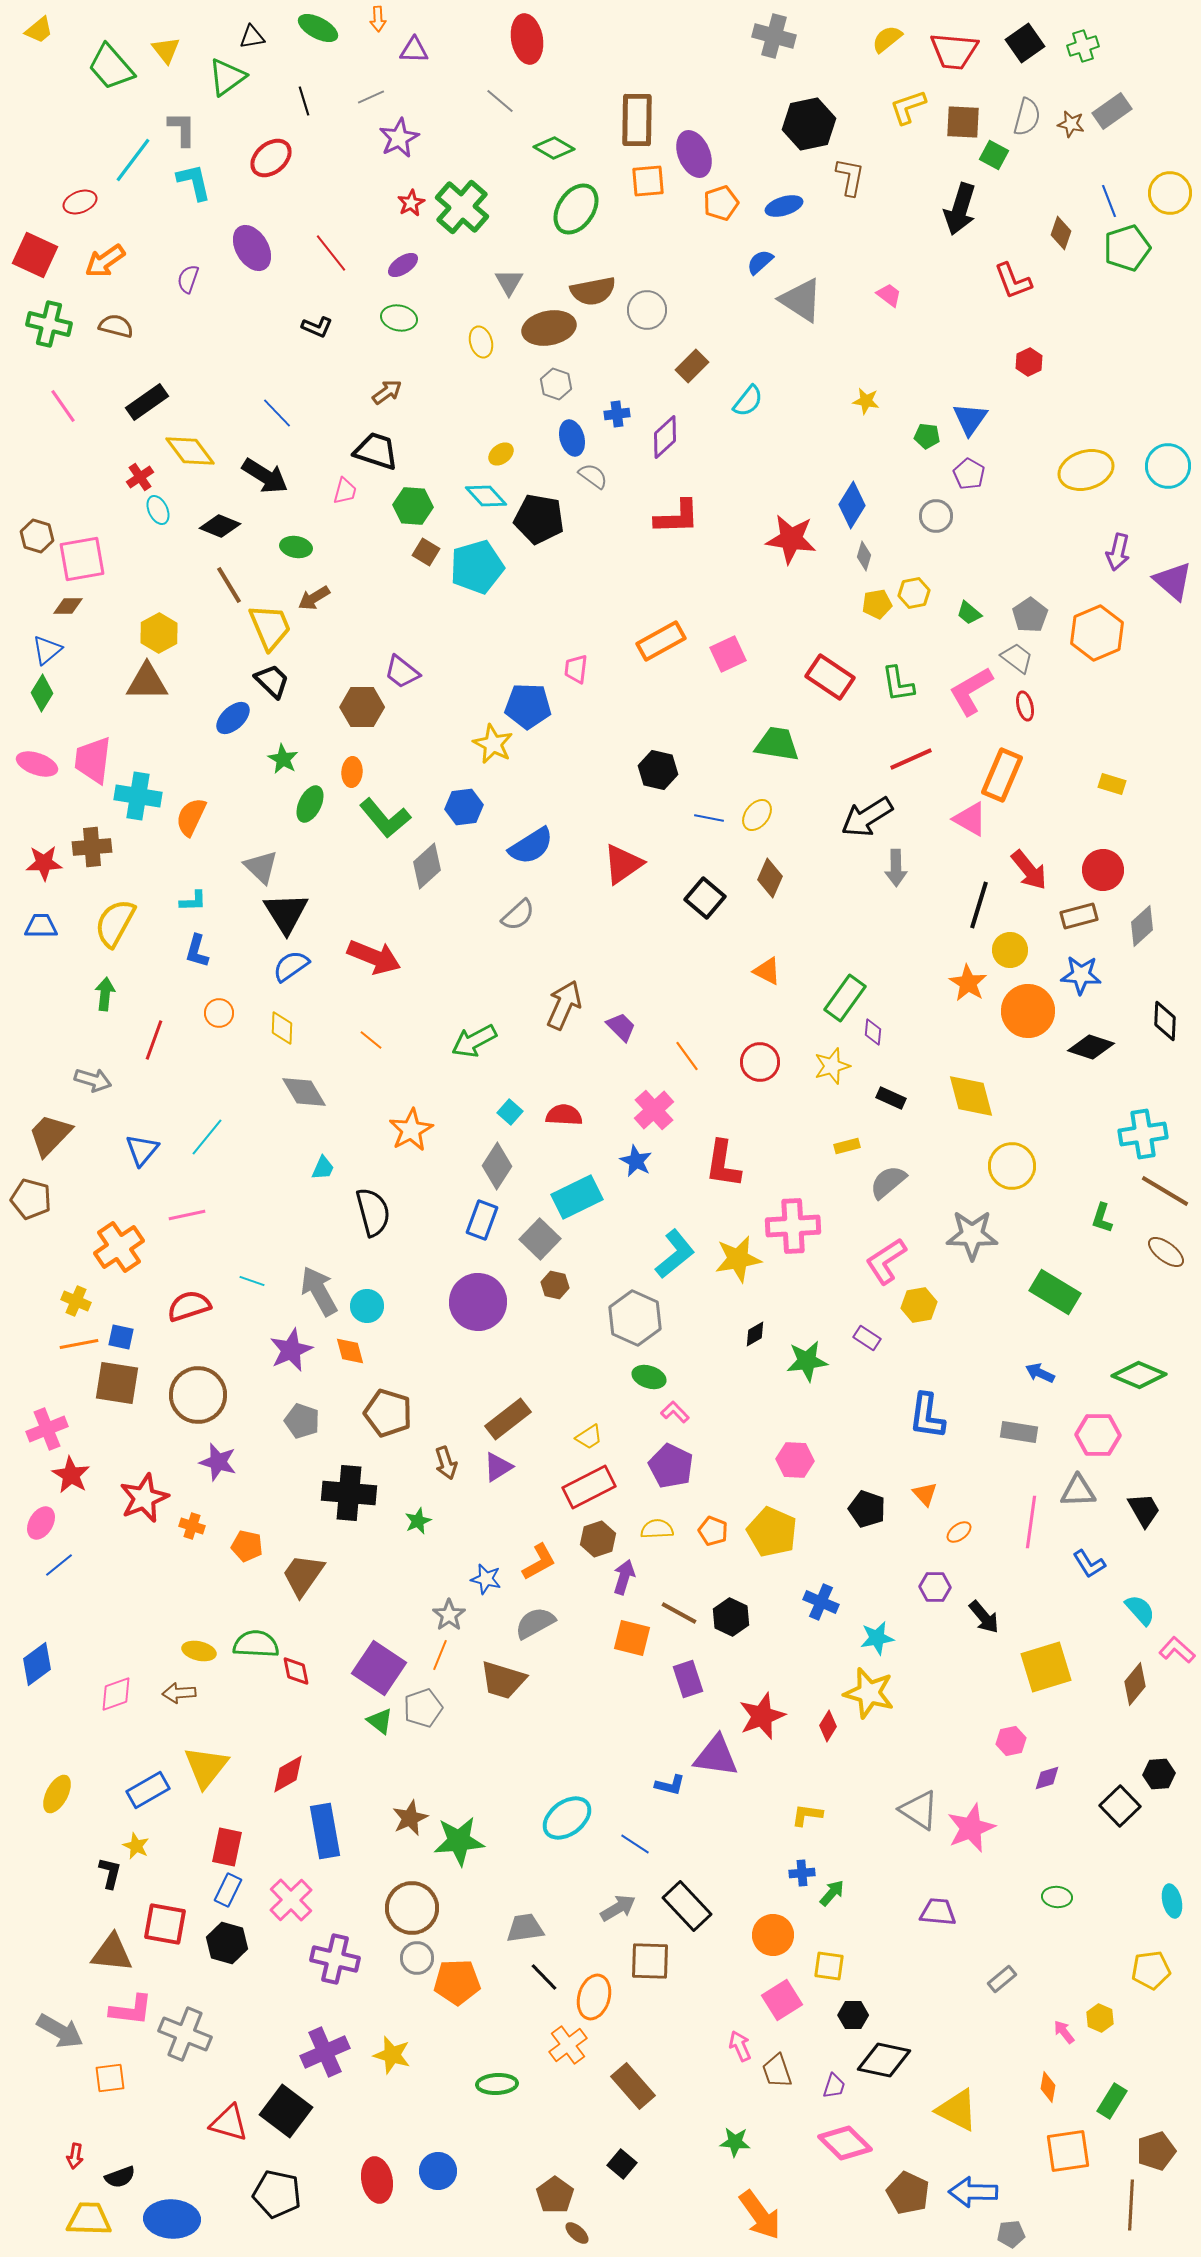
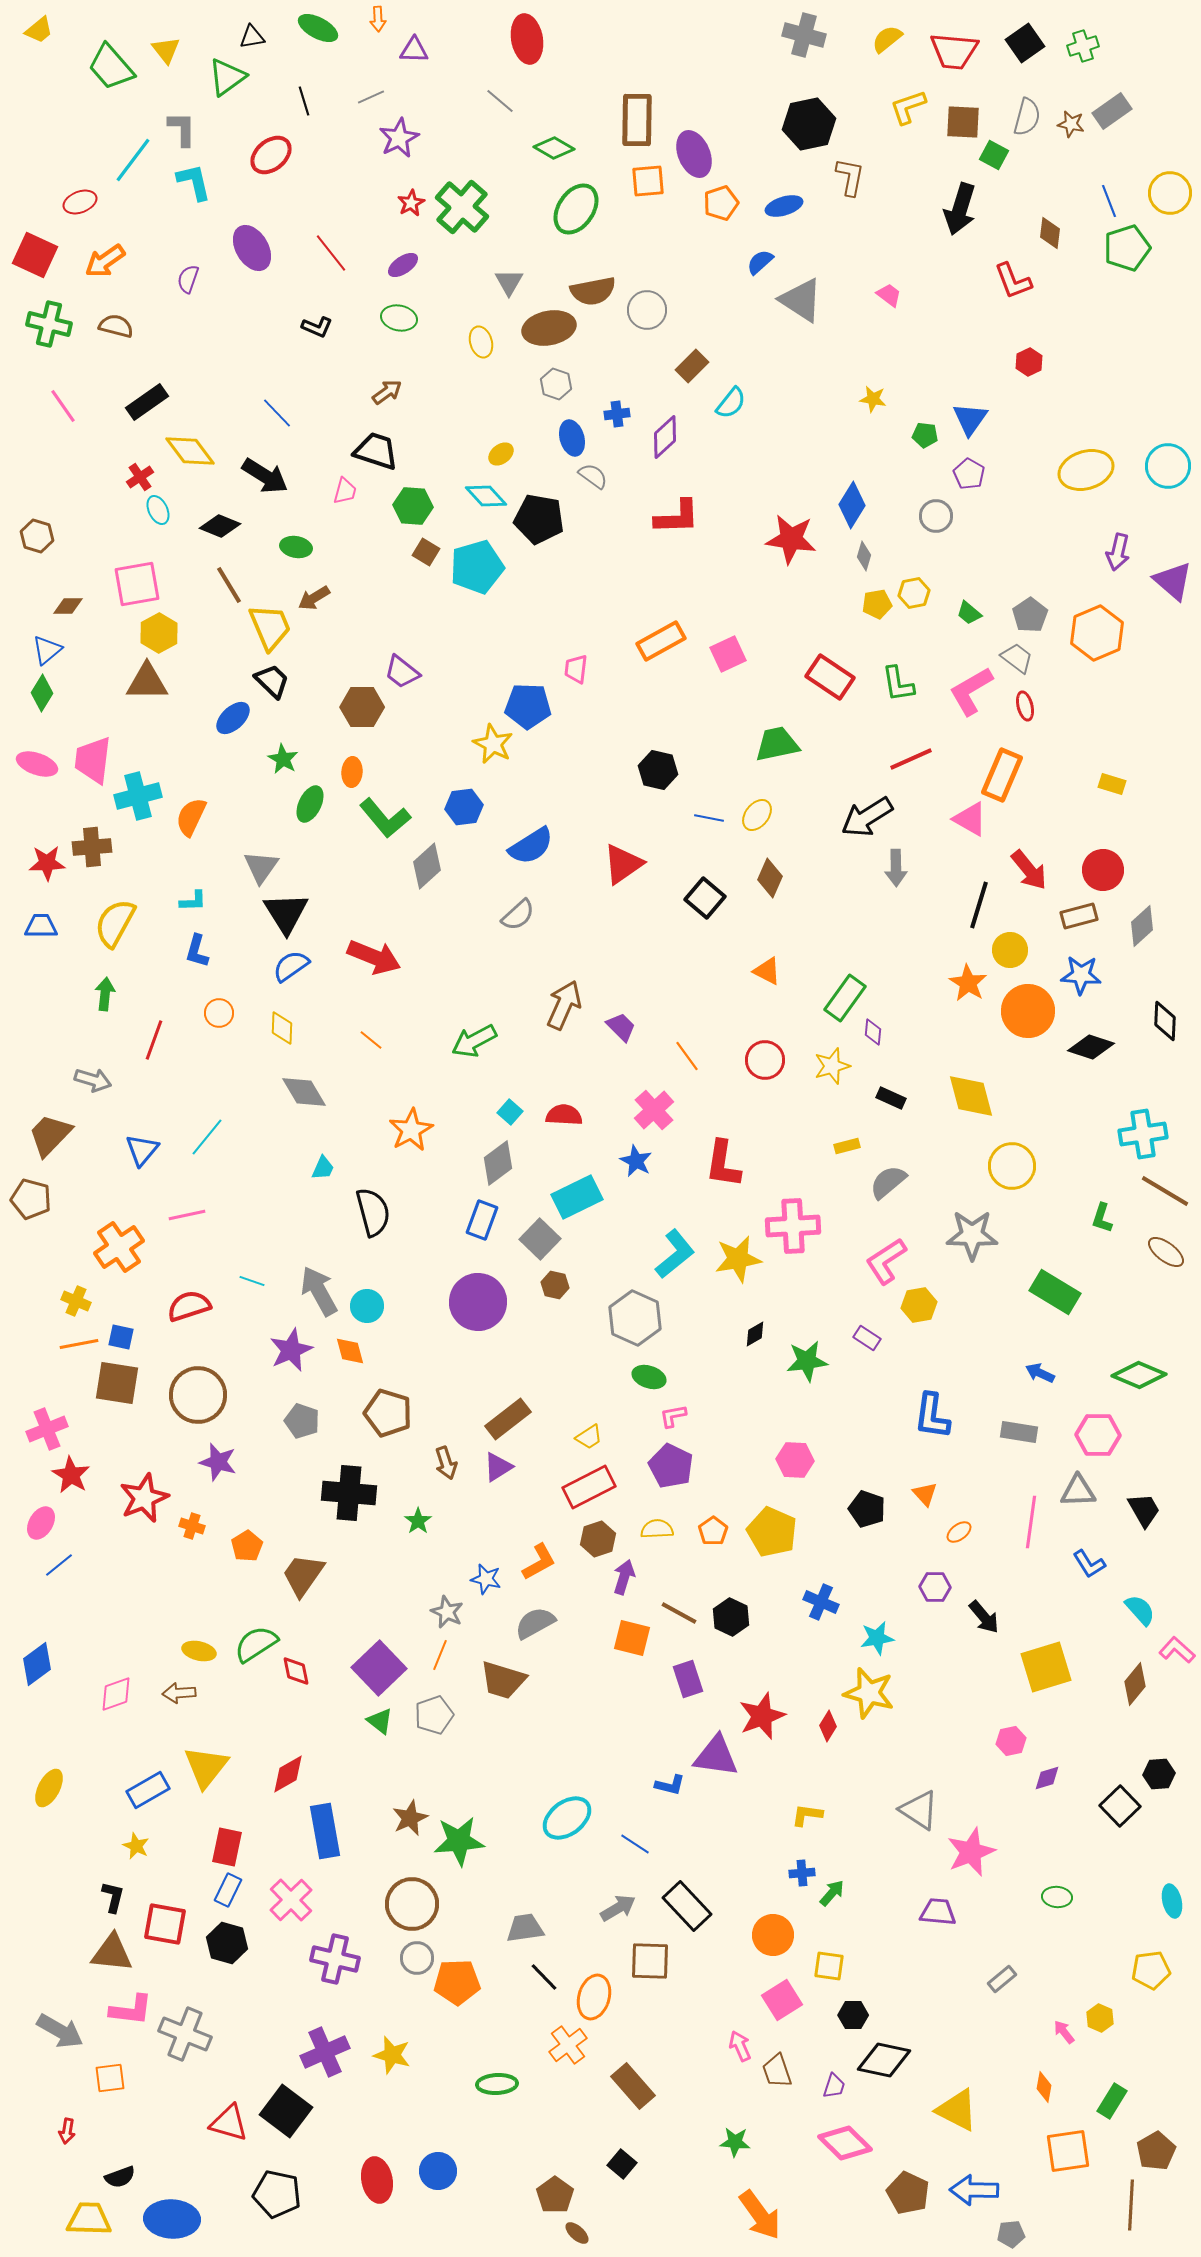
gray cross at (774, 36): moved 30 px right, 1 px up
red ellipse at (271, 158): moved 3 px up
brown diamond at (1061, 233): moved 11 px left; rotated 12 degrees counterclockwise
cyan semicircle at (748, 401): moved 17 px left, 2 px down
yellow star at (866, 401): moved 7 px right, 2 px up
green pentagon at (927, 436): moved 2 px left, 1 px up
pink square at (82, 559): moved 55 px right, 25 px down
green trapezoid at (777, 744): rotated 21 degrees counterclockwise
cyan cross at (138, 796): rotated 24 degrees counterclockwise
red star at (44, 863): moved 3 px right
gray triangle at (261, 867): rotated 21 degrees clockwise
red circle at (760, 1062): moved 5 px right, 2 px up
gray diamond at (497, 1166): moved 1 px right, 3 px up; rotated 21 degrees clockwise
pink L-shape at (675, 1412): moved 2 px left, 4 px down; rotated 56 degrees counterclockwise
blue L-shape at (927, 1416): moved 5 px right
green star at (418, 1521): rotated 12 degrees counterclockwise
orange pentagon at (713, 1531): rotated 16 degrees clockwise
orange pentagon at (247, 1546): rotated 28 degrees clockwise
gray star at (449, 1615): moved 2 px left, 3 px up; rotated 12 degrees counterclockwise
green semicircle at (256, 1644): rotated 36 degrees counterclockwise
purple square at (379, 1668): rotated 12 degrees clockwise
gray pentagon at (423, 1708): moved 11 px right, 7 px down
yellow ellipse at (57, 1794): moved 8 px left, 6 px up
pink star at (971, 1828): moved 24 px down
black L-shape at (110, 1873): moved 3 px right, 24 px down
brown circle at (412, 1908): moved 4 px up
orange diamond at (1048, 2087): moved 4 px left
brown pentagon at (1156, 2151): rotated 12 degrees counterclockwise
red arrow at (75, 2156): moved 8 px left, 25 px up
blue arrow at (973, 2192): moved 1 px right, 2 px up
